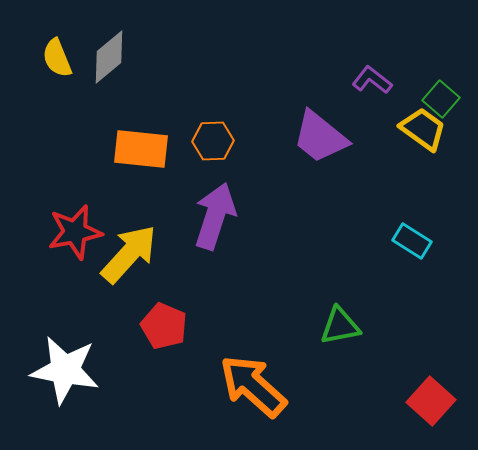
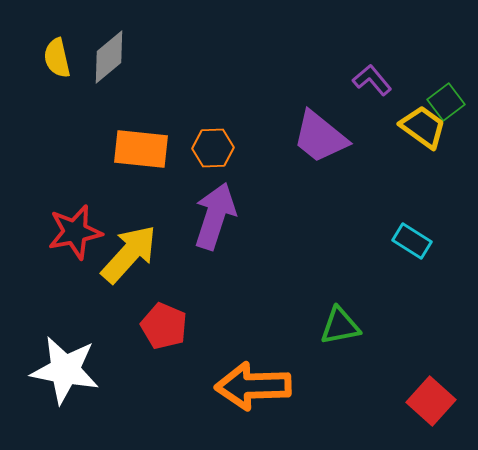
yellow semicircle: rotated 9 degrees clockwise
purple L-shape: rotated 12 degrees clockwise
green square: moved 5 px right, 3 px down; rotated 12 degrees clockwise
yellow trapezoid: moved 2 px up
orange hexagon: moved 7 px down
orange arrow: rotated 44 degrees counterclockwise
